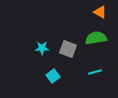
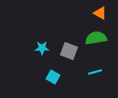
orange triangle: moved 1 px down
gray square: moved 1 px right, 2 px down
cyan square: moved 1 px down; rotated 24 degrees counterclockwise
